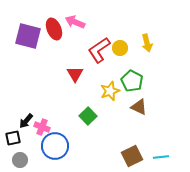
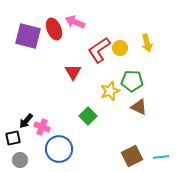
red triangle: moved 2 px left, 2 px up
green pentagon: rotated 25 degrees counterclockwise
blue circle: moved 4 px right, 3 px down
